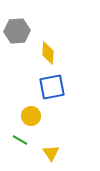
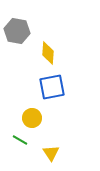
gray hexagon: rotated 15 degrees clockwise
yellow circle: moved 1 px right, 2 px down
